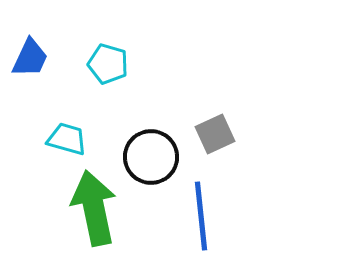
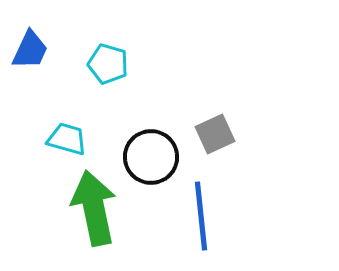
blue trapezoid: moved 8 px up
